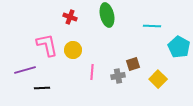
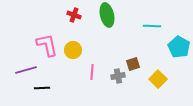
red cross: moved 4 px right, 2 px up
purple line: moved 1 px right
